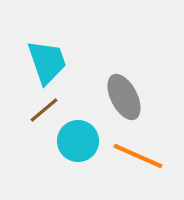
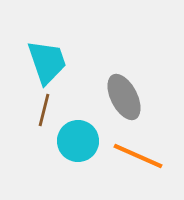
brown line: rotated 36 degrees counterclockwise
